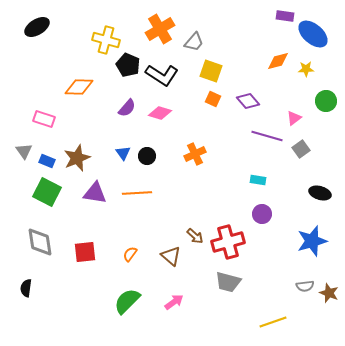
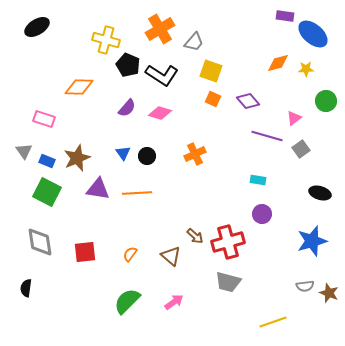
orange diamond at (278, 61): moved 2 px down
purple triangle at (95, 193): moved 3 px right, 4 px up
